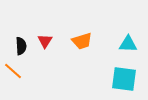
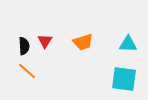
orange trapezoid: moved 1 px right, 1 px down
black semicircle: moved 3 px right
orange line: moved 14 px right
